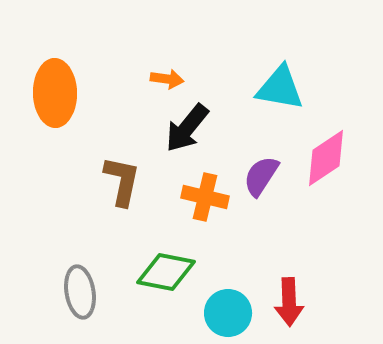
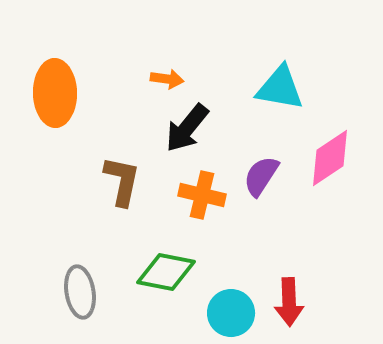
pink diamond: moved 4 px right
orange cross: moved 3 px left, 2 px up
cyan circle: moved 3 px right
